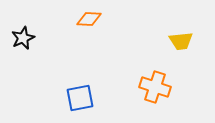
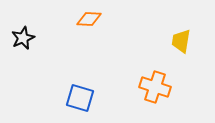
yellow trapezoid: rotated 105 degrees clockwise
blue square: rotated 28 degrees clockwise
